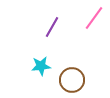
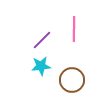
pink line: moved 20 px left, 11 px down; rotated 35 degrees counterclockwise
purple line: moved 10 px left, 13 px down; rotated 15 degrees clockwise
